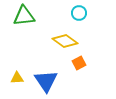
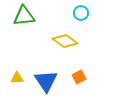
cyan circle: moved 2 px right
orange square: moved 14 px down
